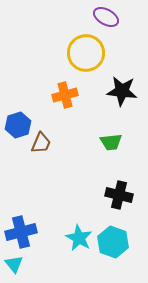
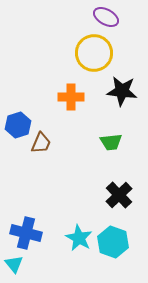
yellow circle: moved 8 px right
orange cross: moved 6 px right, 2 px down; rotated 15 degrees clockwise
black cross: rotated 32 degrees clockwise
blue cross: moved 5 px right, 1 px down; rotated 28 degrees clockwise
